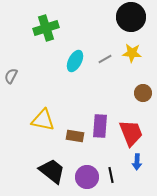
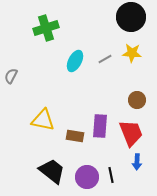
brown circle: moved 6 px left, 7 px down
